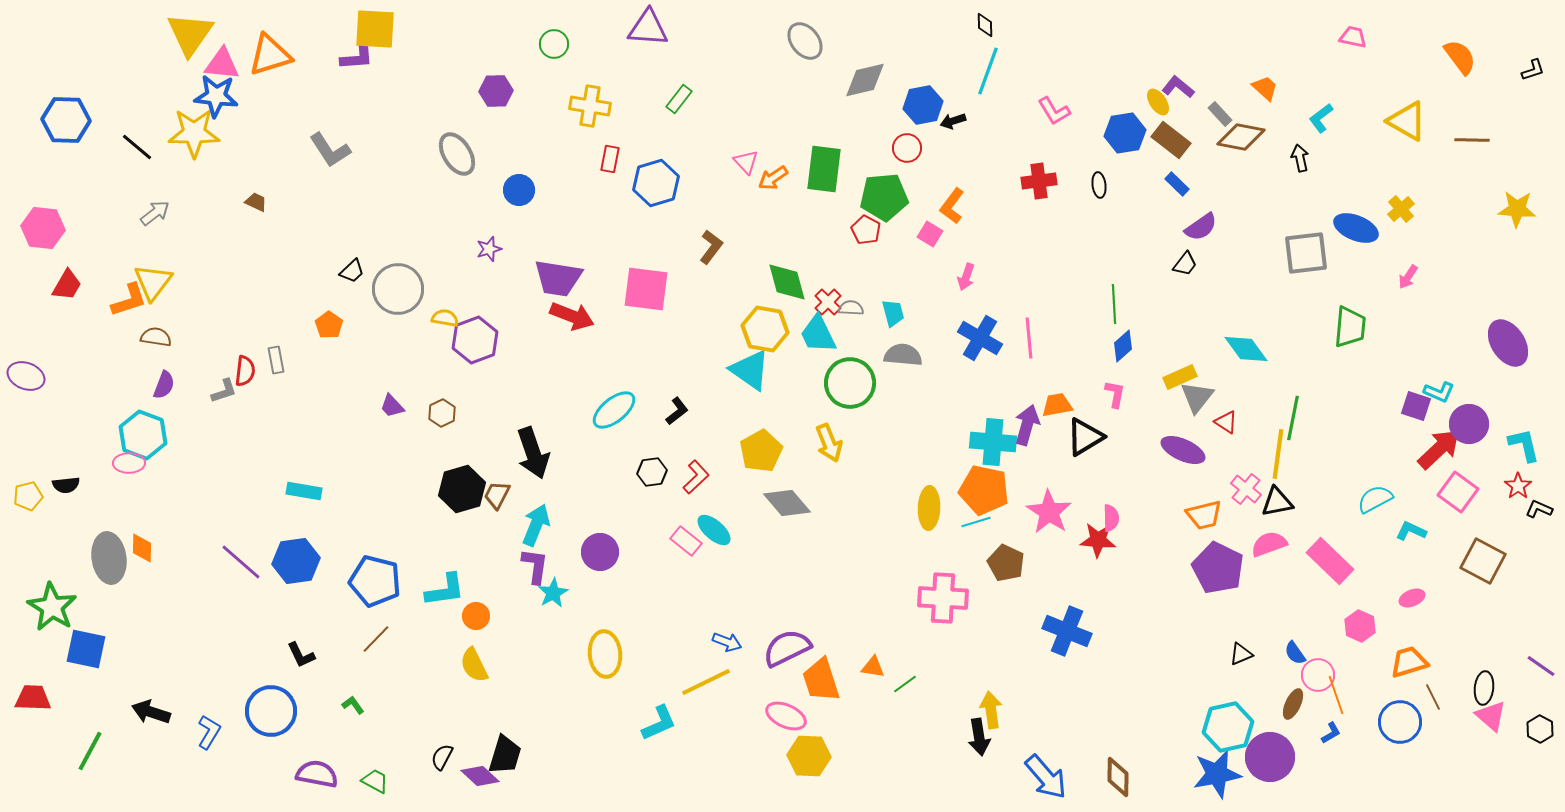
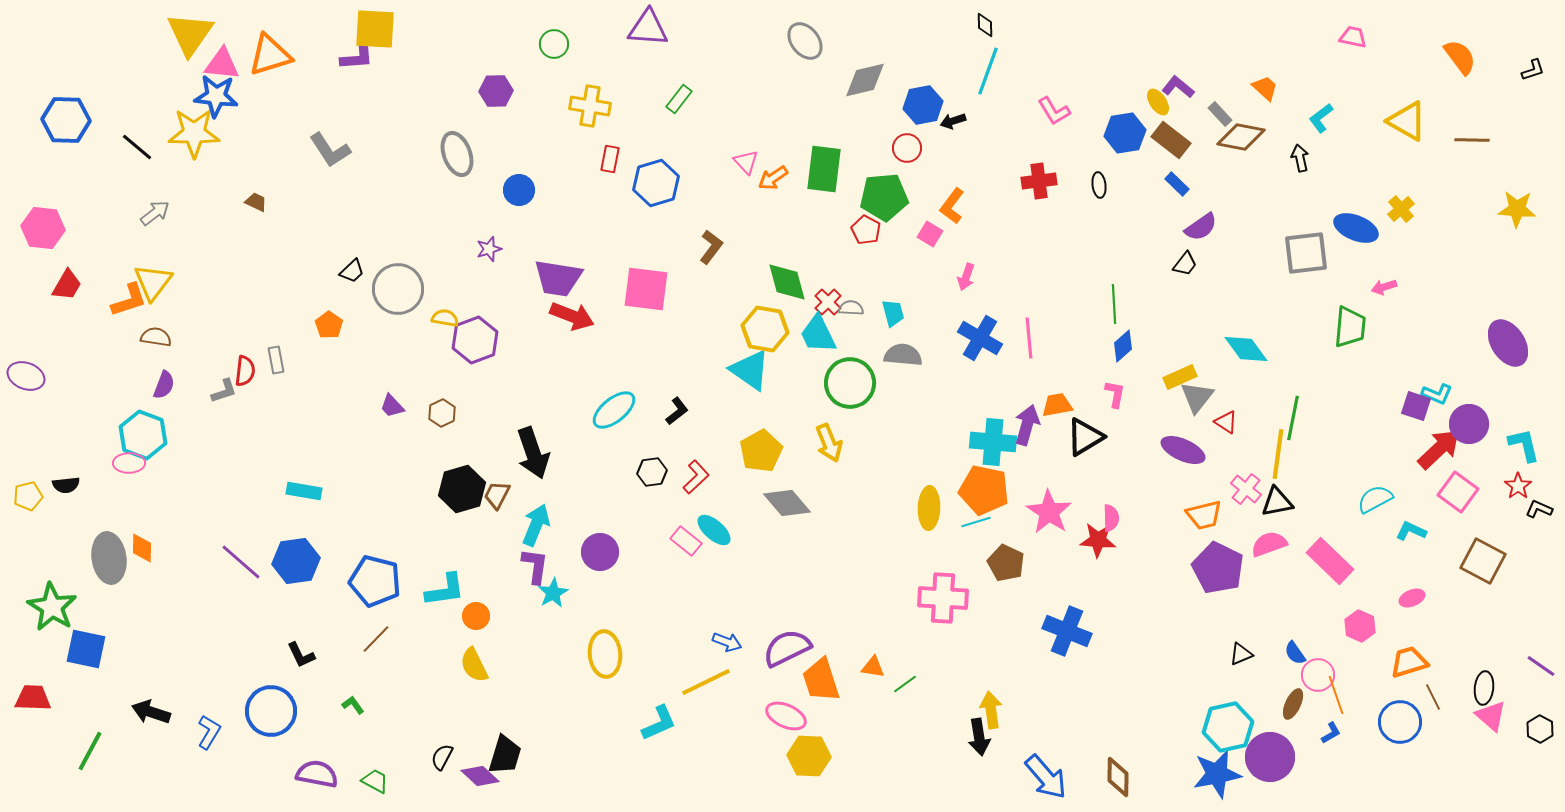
gray ellipse at (457, 154): rotated 12 degrees clockwise
pink arrow at (1408, 277): moved 24 px left, 10 px down; rotated 40 degrees clockwise
cyan L-shape at (1439, 392): moved 2 px left, 2 px down
